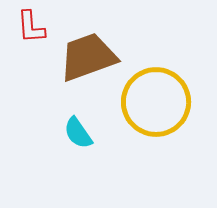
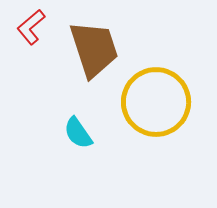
red L-shape: rotated 54 degrees clockwise
brown trapezoid: moved 6 px right, 8 px up; rotated 92 degrees clockwise
